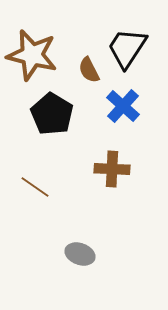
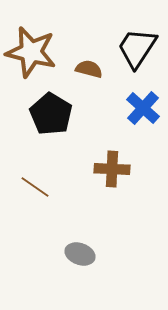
black trapezoid: moved 10 px right
brown star: moved 1 px left, 3 px up
brown semicircle: moved 1 px up; rotated 132 degrees clockwise
blue cross: moved 20 px right, 2 px down
black pentagon: moved 1 px left
